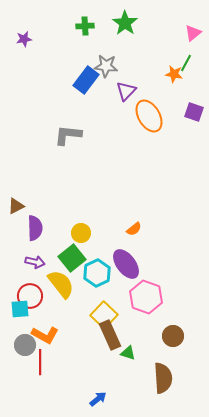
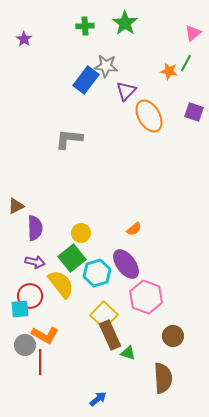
purple star: rotated 28 degrees counterclockwise
orange star: moved 5 px left, 3 px up
gray L-shape: moved 1 px right, 4 px down
cyan hexagon: rotated 8 degrees clockwise
